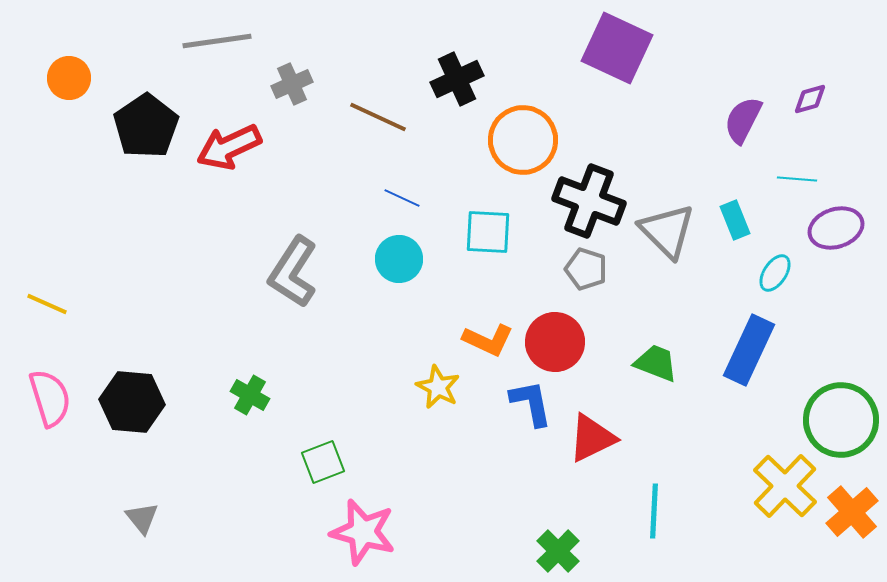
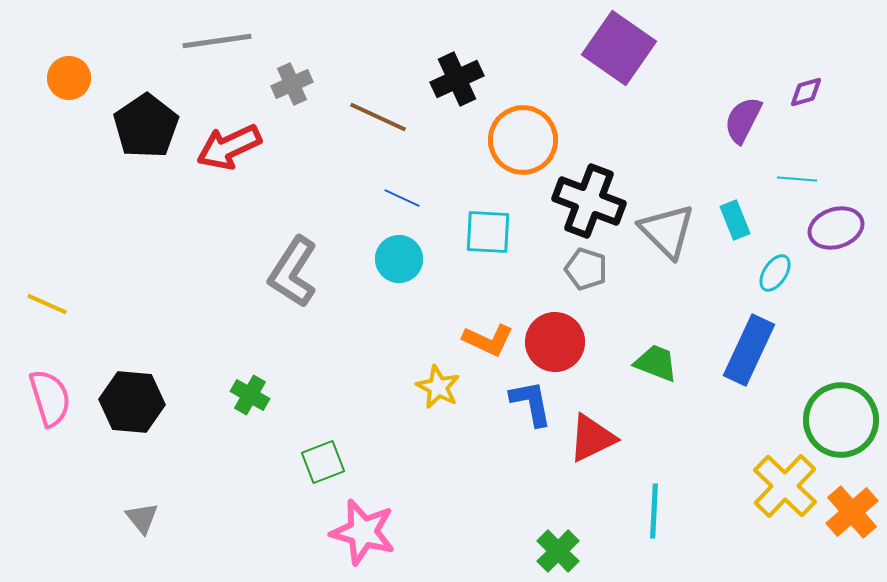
purple square at (617, 48): moved 2 px right; rotated 10 degrees clockwise
purple diamond at (810, 99): moved 4 px left, 7 px up
